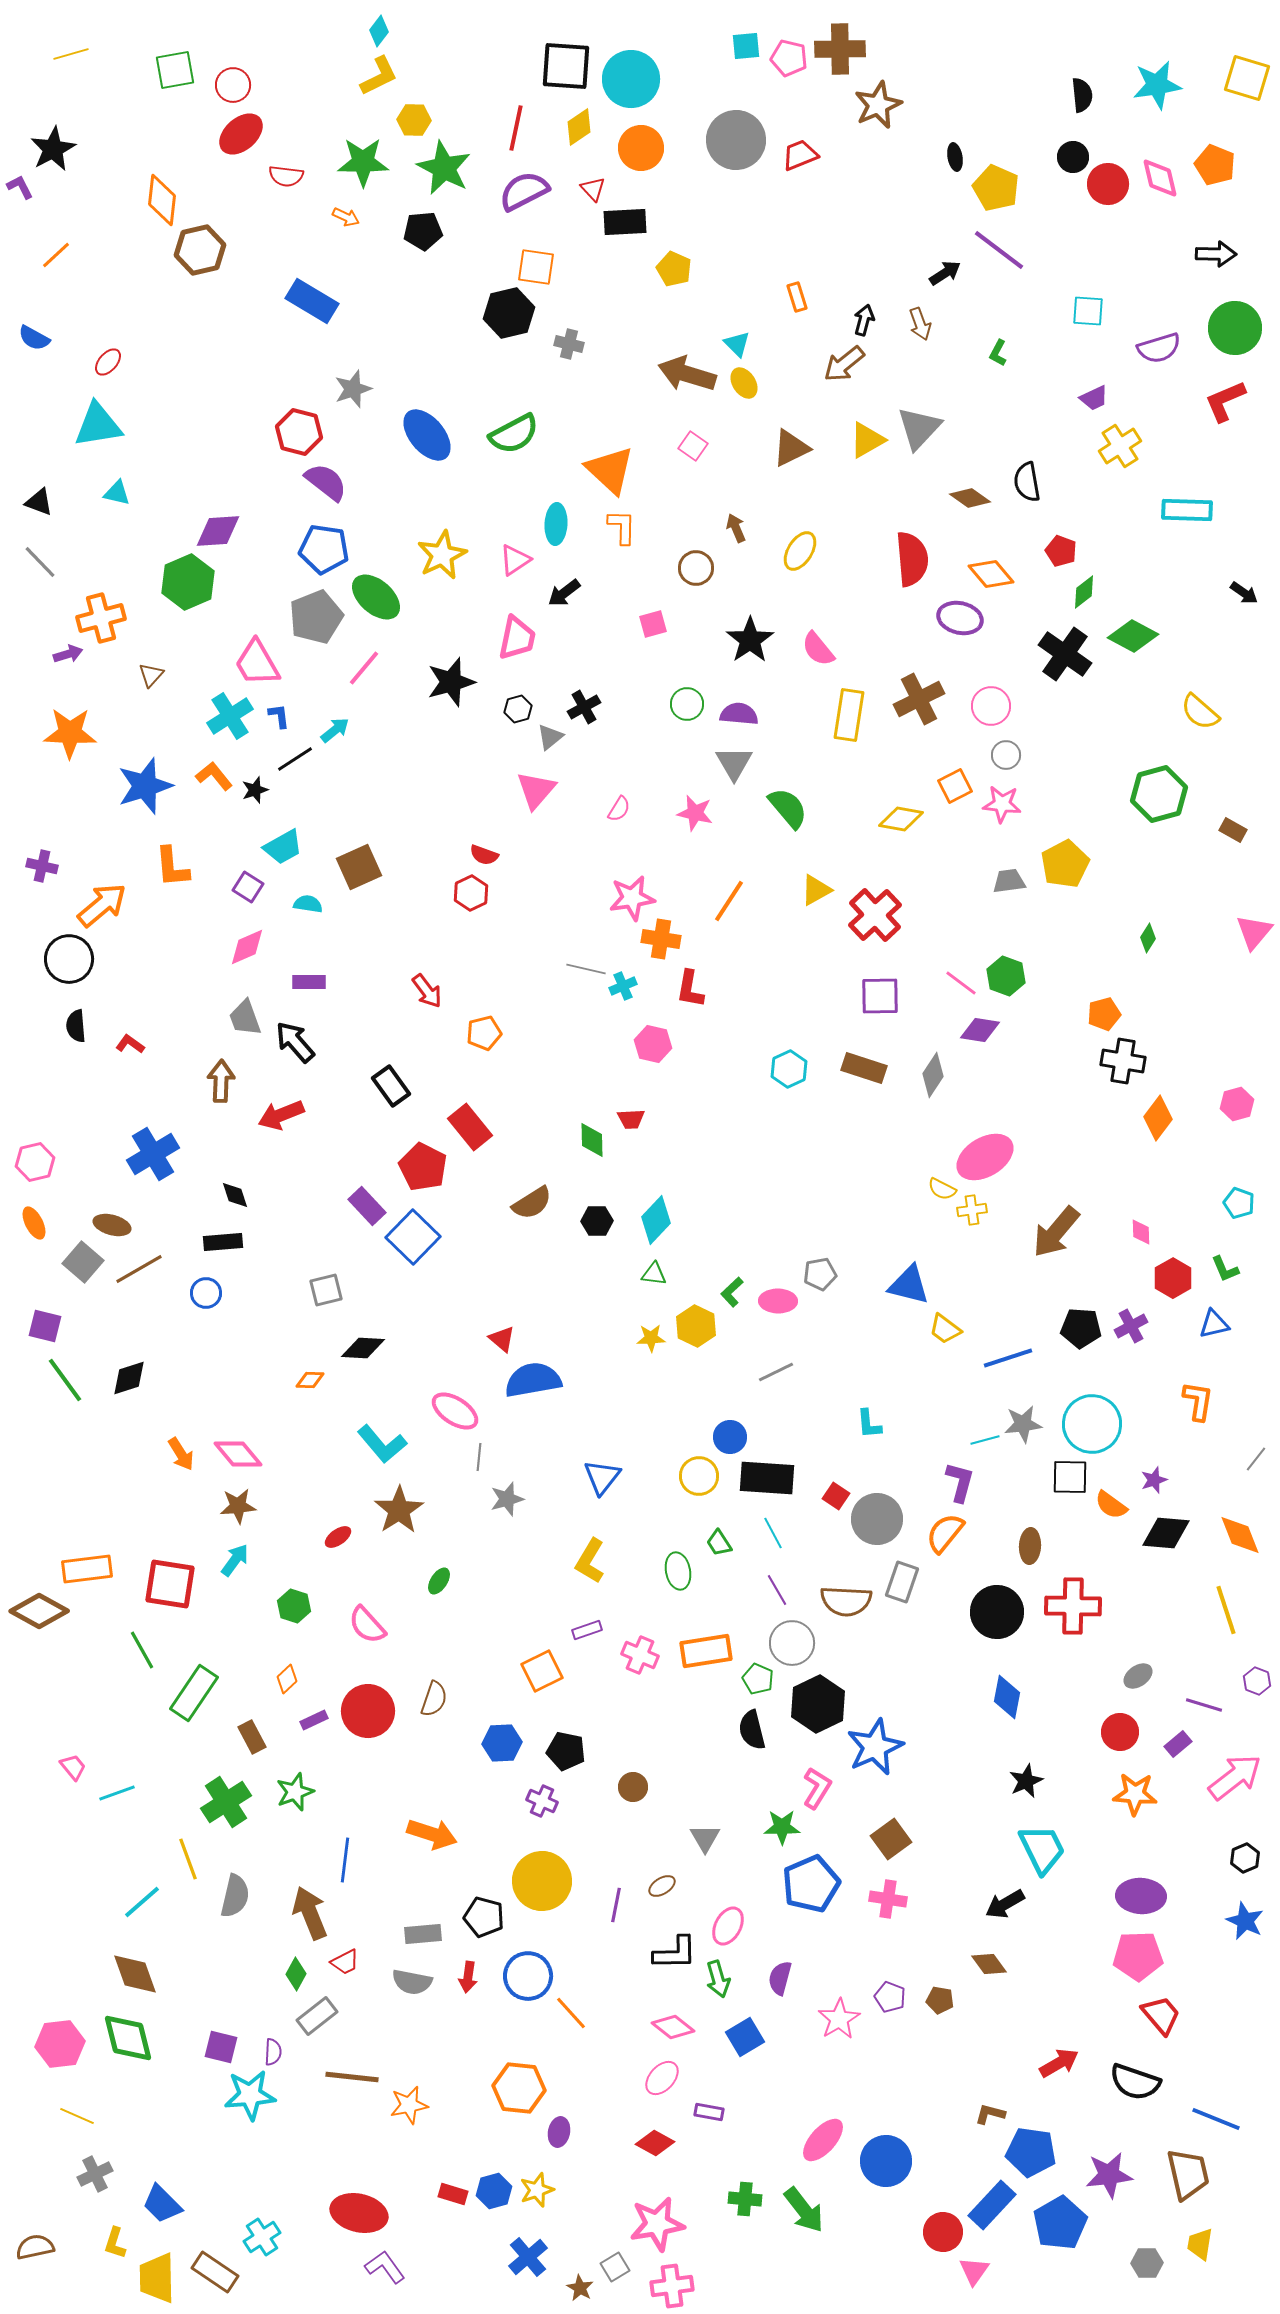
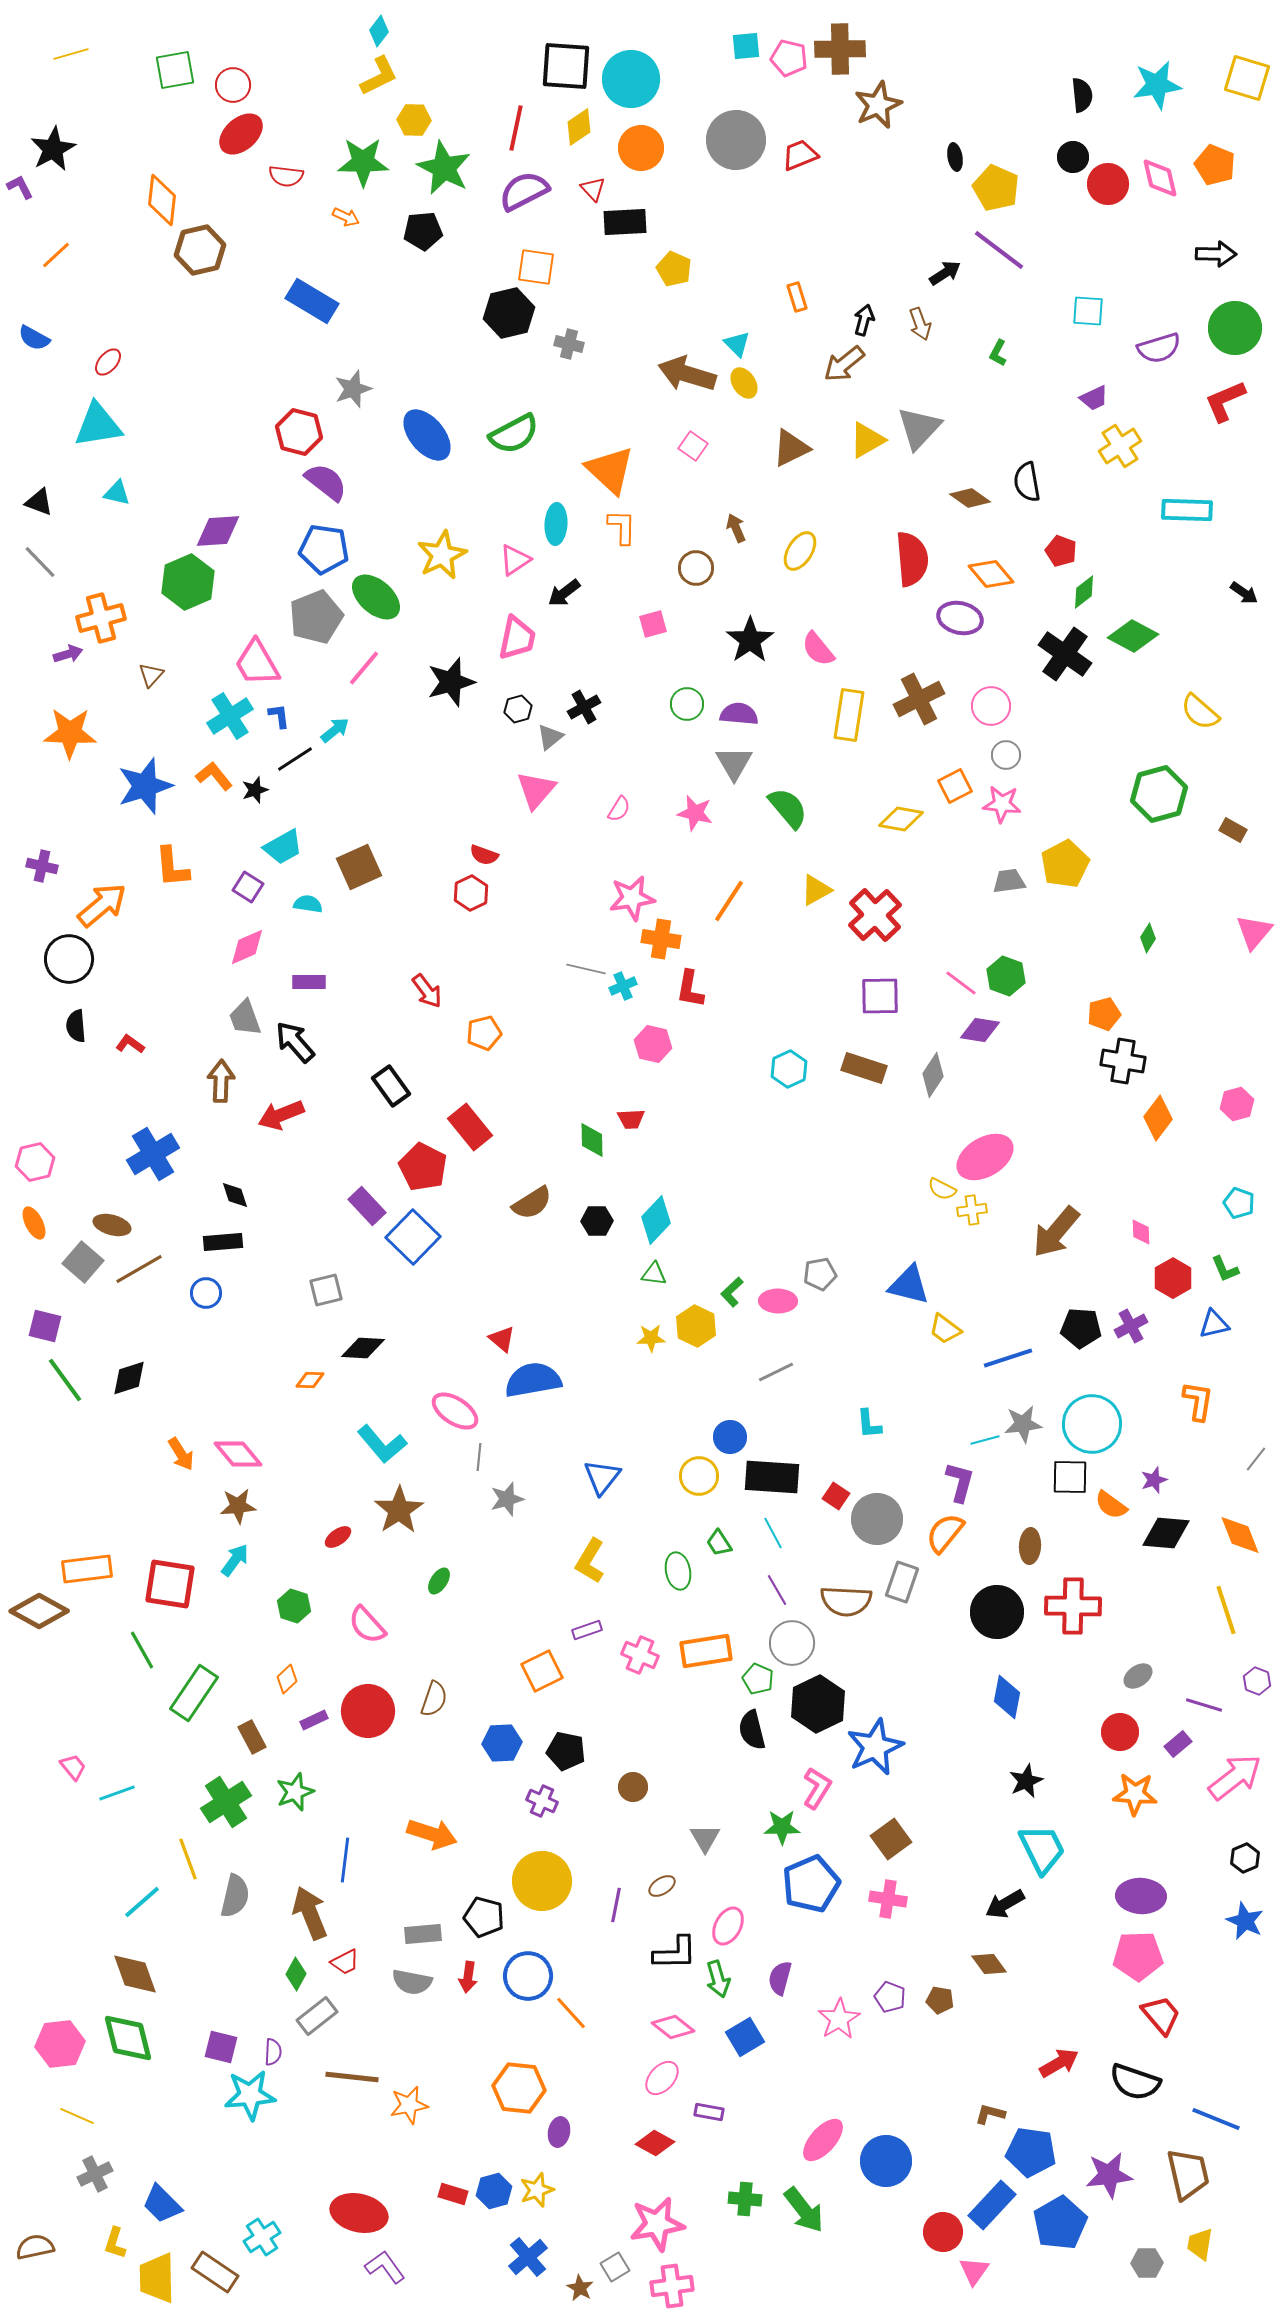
black rectangle at (767, 1478): moved 5 px right, 1 px up
